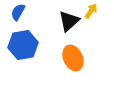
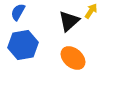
orange ellipse: rotated 25 degrees counterclockwise
